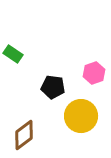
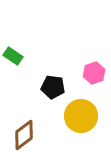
green rectangle: moved 2 px down
